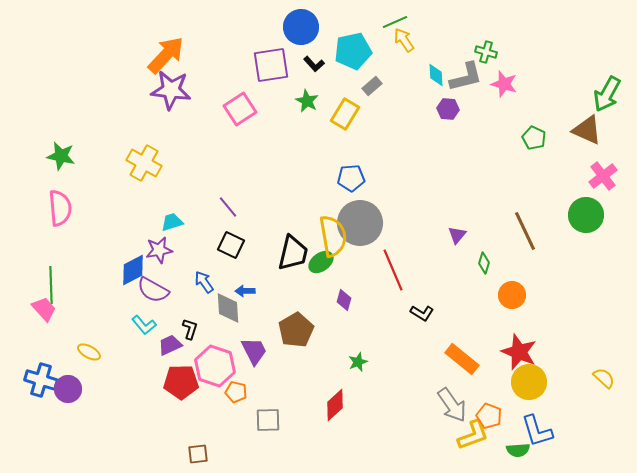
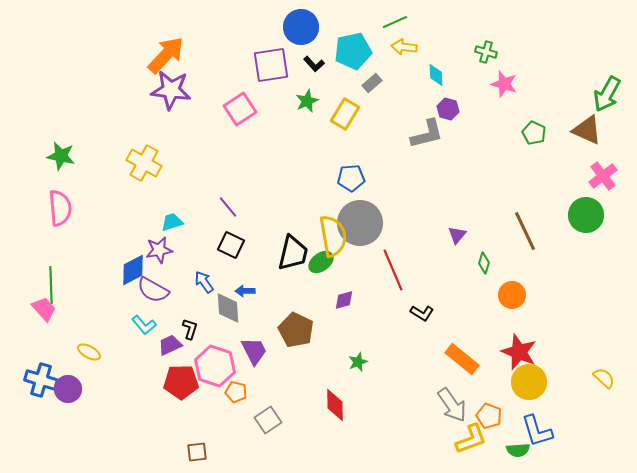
yellow arrow at (404, 40): moved 7 px down; rotated 50 degrees counterclockwise
gray L-shape at (466, 77): moved 39 px left, 57 px down
gray rectangle at (372, 86): moved 3 px up
green star at (307, 101): rotated 20 degrees clockwise
purple hexagon at (448, 109): rotated 10 degrees clockwise
green pentagon at (534, 138): moved 5 px up
purple diamond at (344, 300): rotated 60 degrees clockwise
brown pentagon at (296, 330): rotated 16 degrees counterclockwise
red diamond at (335, 405): rotated 48 degrees counterclockwise
gray square at (268, 420): rotated 32 degrees counterclockwise
yellow L-shape at (473, 435): moved 2 px left, 4 px down
brown square at (198, 454): moved 1 px left, 2 px up
